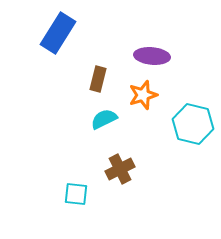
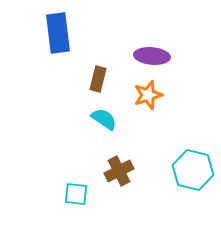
blue rectangle: rotated 39 degrees counterclockwise
orange star: moved 5 px right
cyan semicircle: rotated 60 degrees clockwise
cyan hexagon: moved 46 px down
brown cross: moved 1 px left, 2 px down
